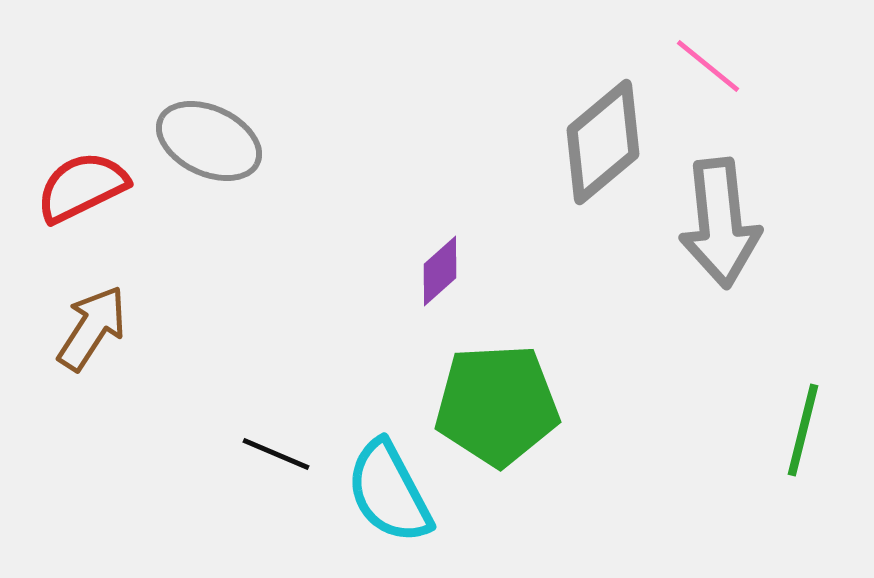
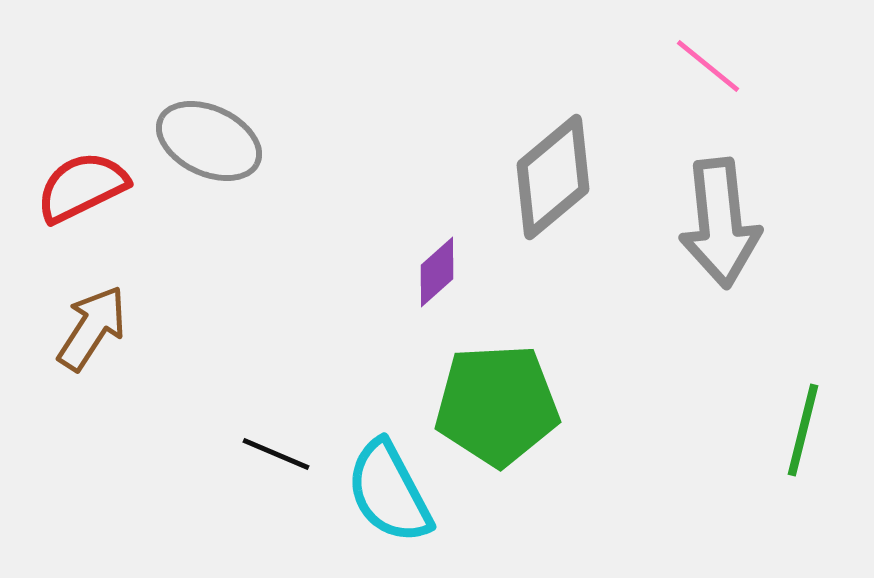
gray diamond: moved 50 px left, 35 px down
purple diamond: moved 3 px left, 1 px down
